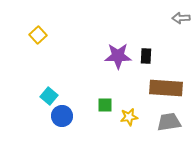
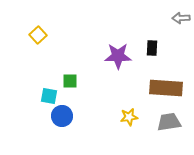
black rectangle: moved 6 px right, 8 px up
cyan square: rotated 30 degrees counterclockwise
green square: moved 35 px left, 24 px up
